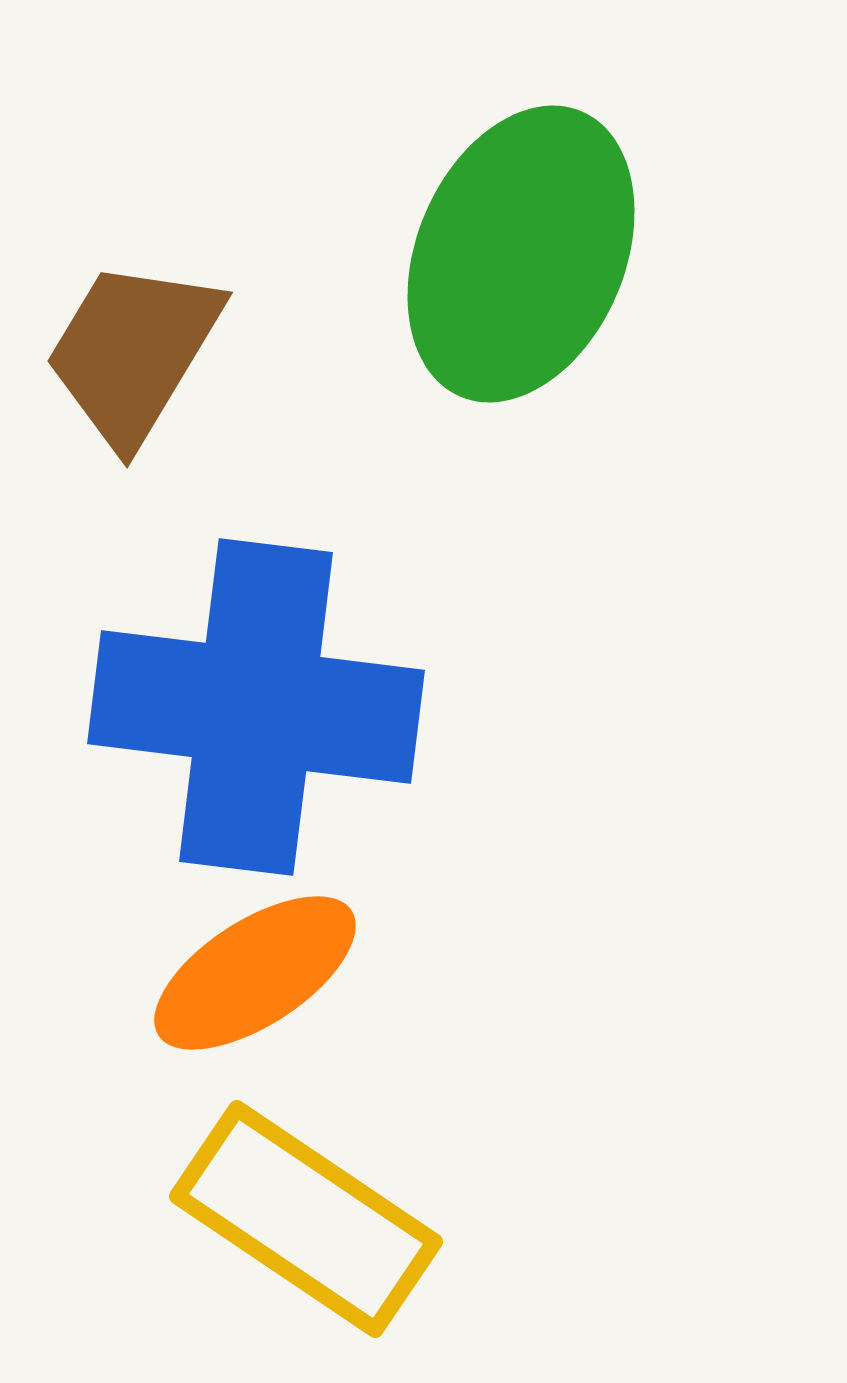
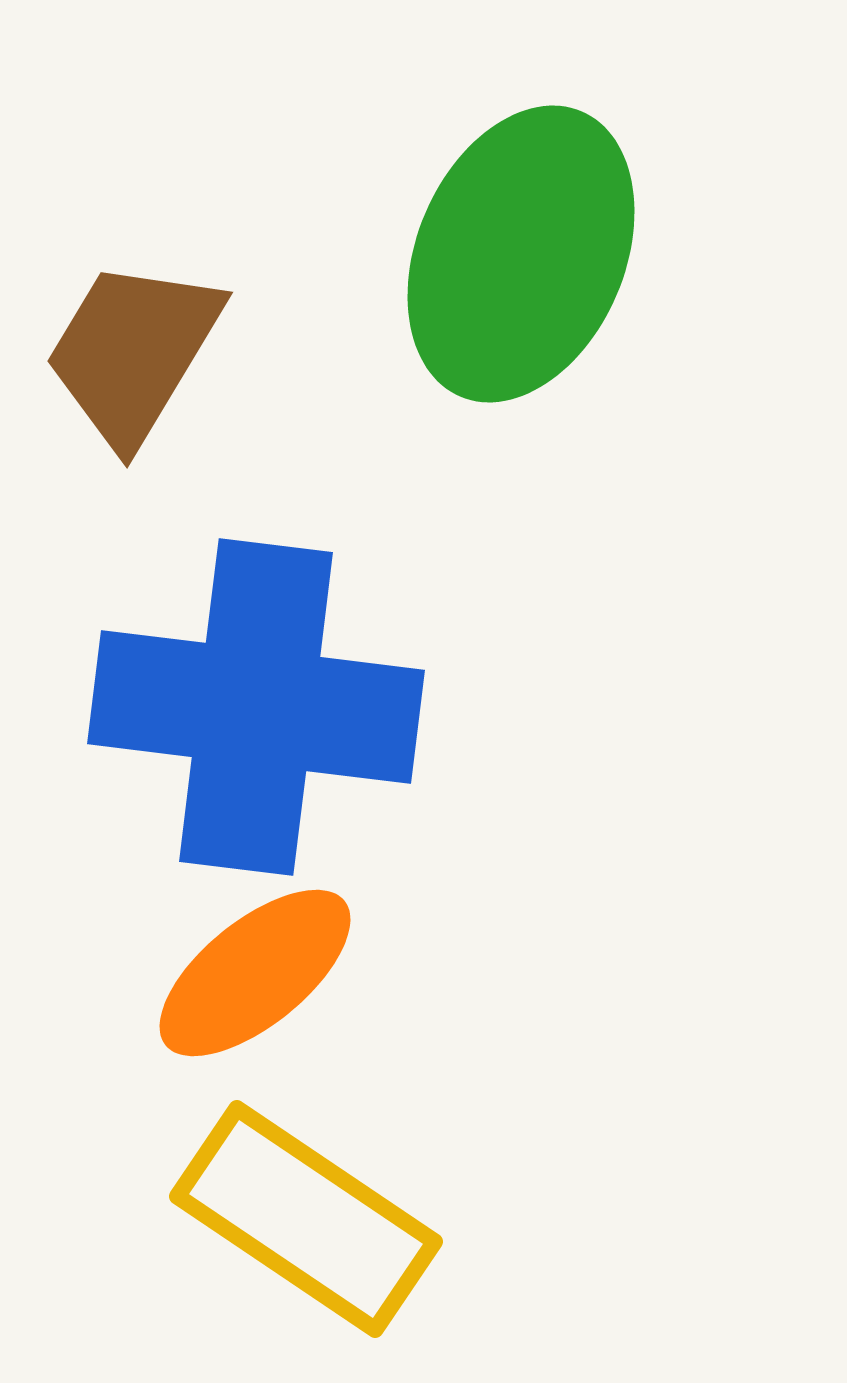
orange ellipse: rotated 6 degrees counterclockwise
